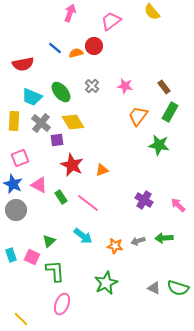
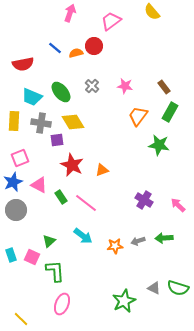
gray cross at (41, 123): rotated 30 degrees counterclockwise
blue star at (13, 184): moved 2 px up; rotated 24 degrees clockwise
pink line at (88, 203): moved 2 px left
orange star at (115, 246): rotated 14 degrees counterclockwise
green star at (106, 283): moved 18 px right, 18 px down
